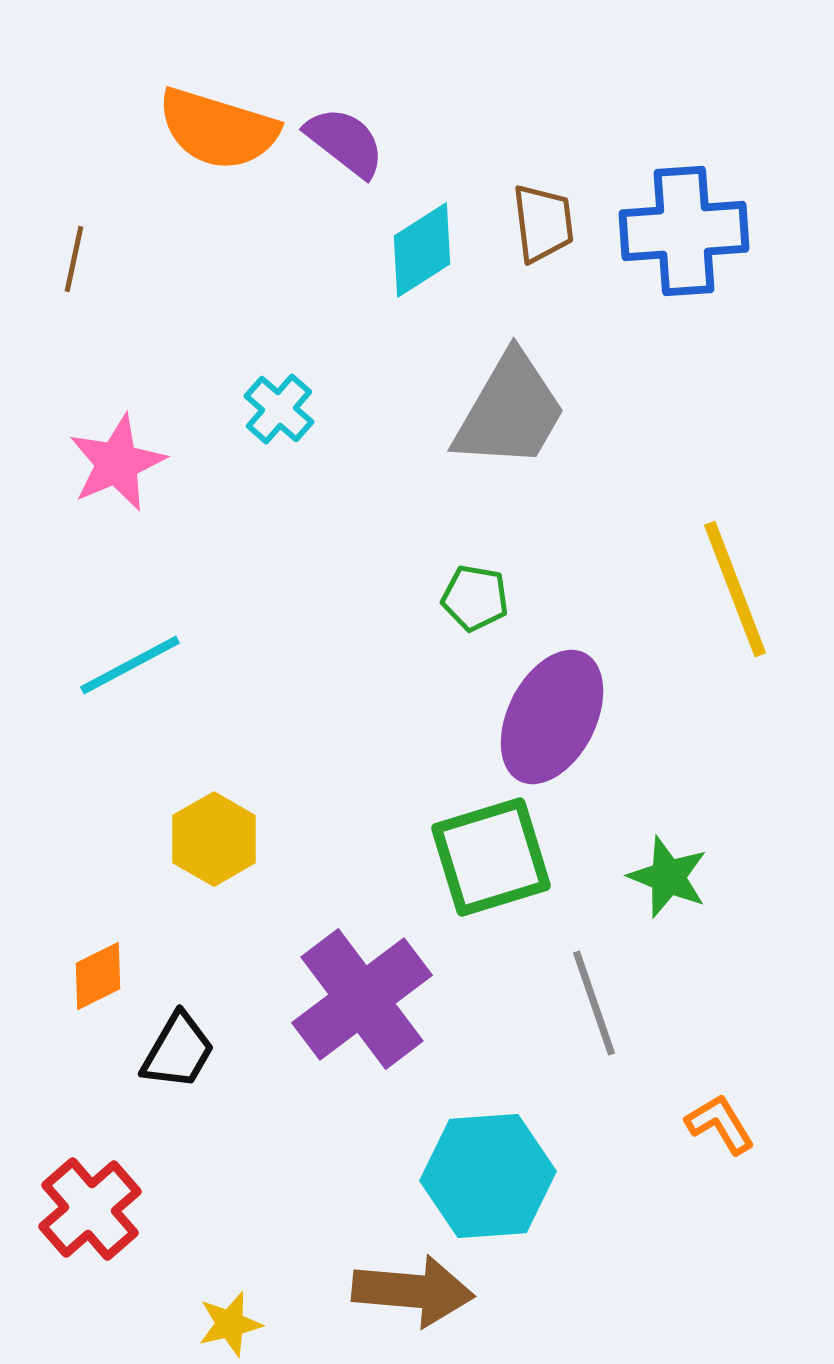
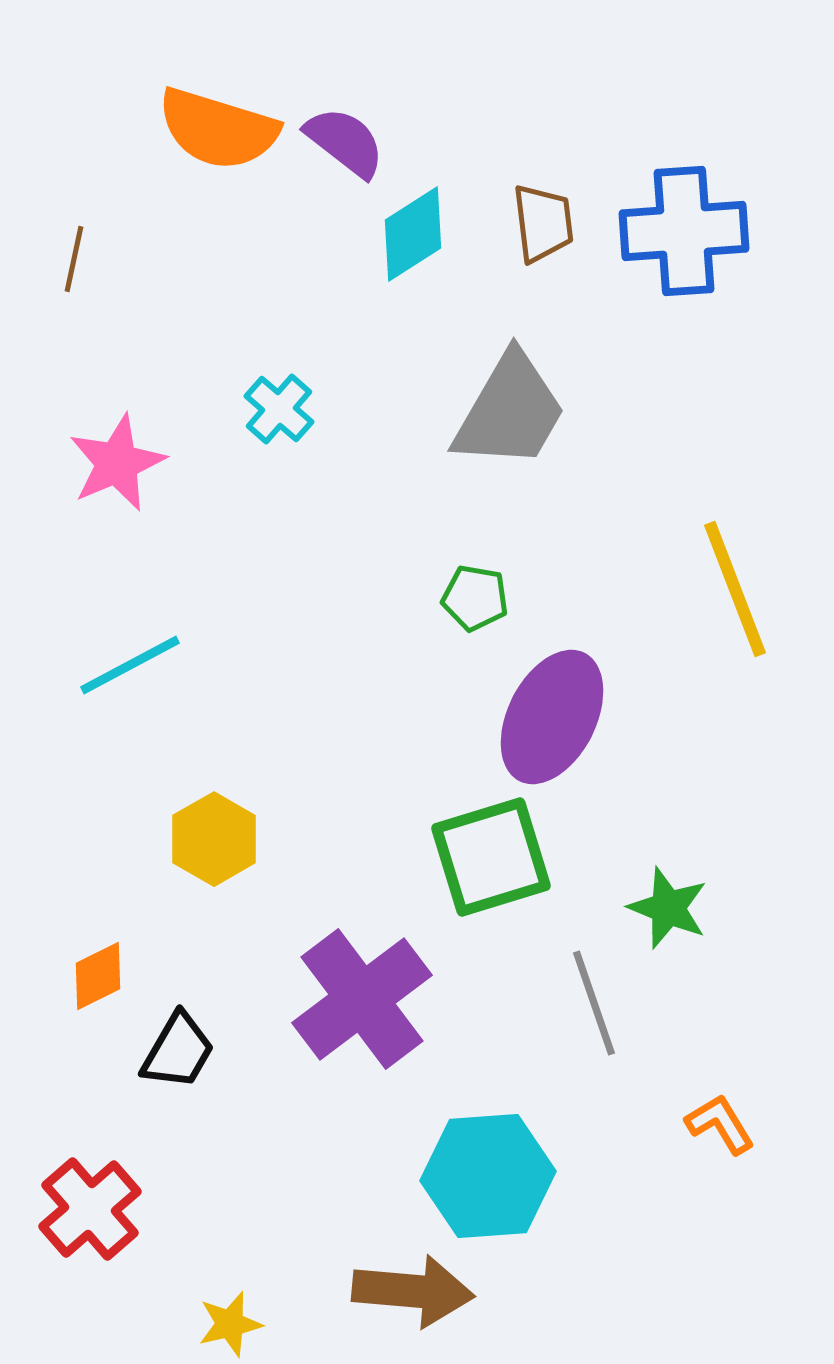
cyan diamond: moved 9 px left, 16 px up
green star: moved 31 px down
